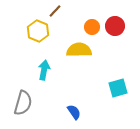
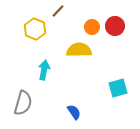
brown line: moved 3 px right
yellow hexagon: moved 3 px left, 2 px up
